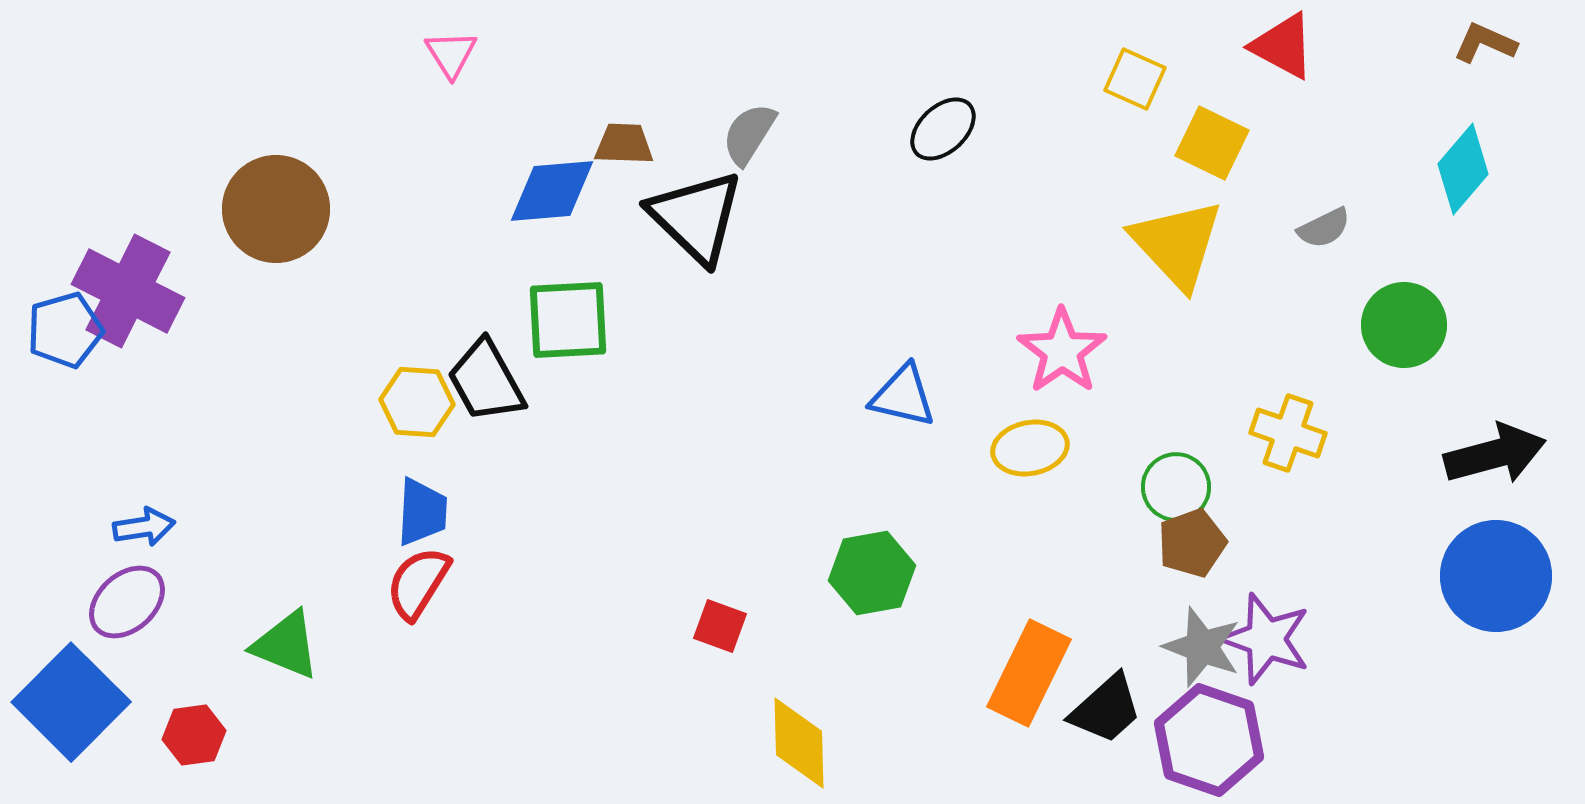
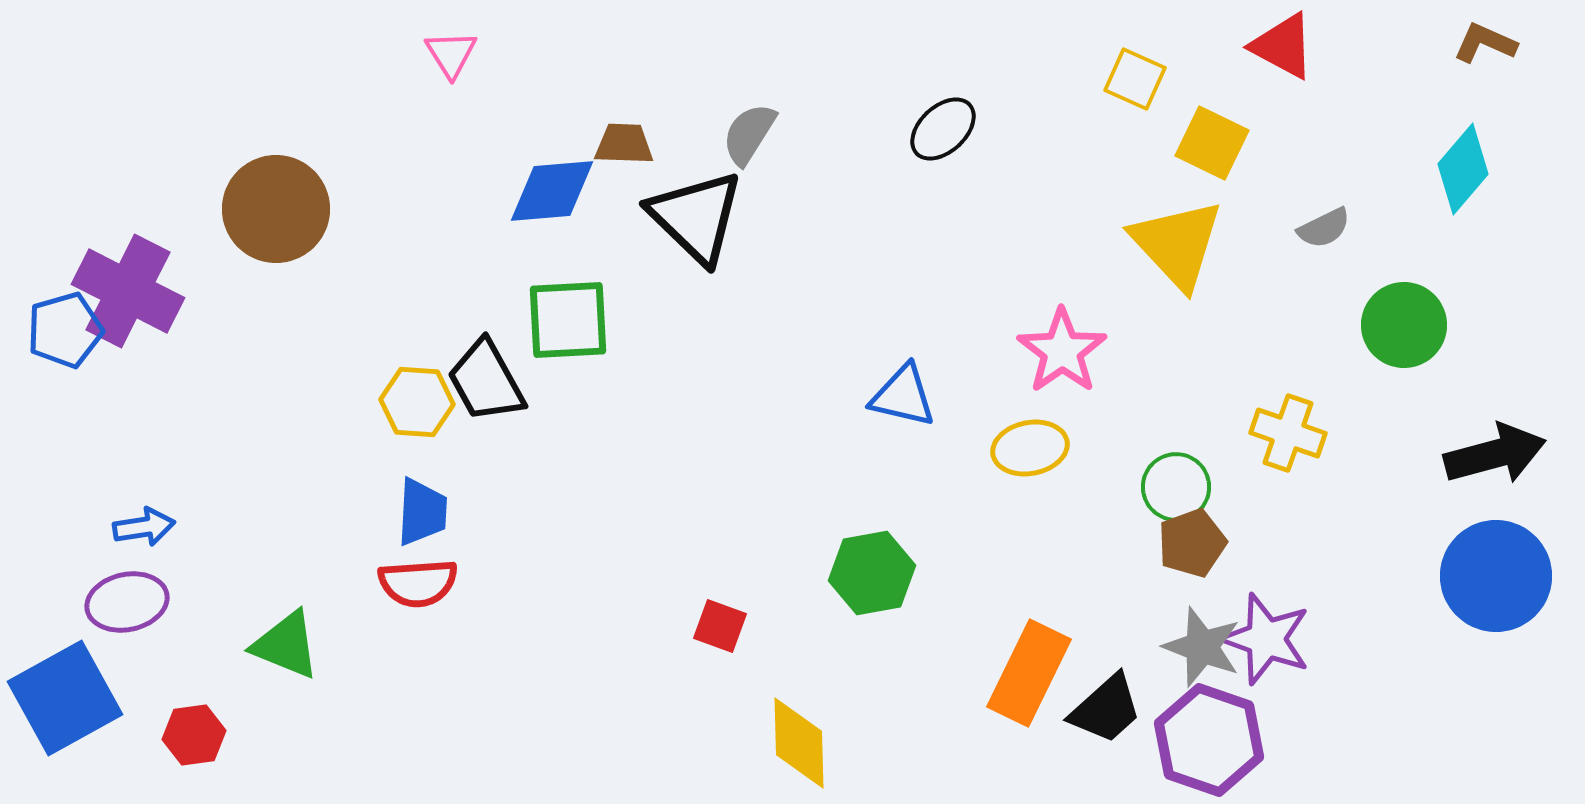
red semicircle at (418, 583): rotated 126 degrees counterclockwise
purple ellipse at (127, 602): rotated 30 degrees clockwise
blue square at (71, 702): moved 6 px left, 4 px up; rotated 16 degrees clockwise
